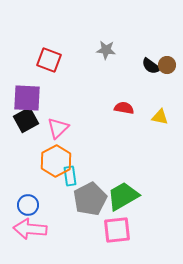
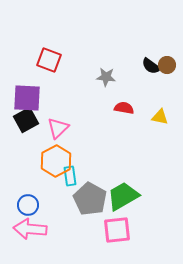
gray star: moved 27 px down
gray pentagon: rotated 16 degrees counterclockwise
